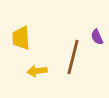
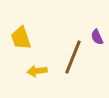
yellow trapezoid: rotated 15 degrees counterclockwise
brown line: rotated 8 degrees clockwise
